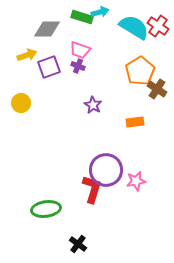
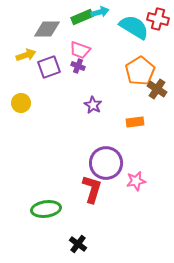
green rectangle: rotated 40 degrees counterclockwise
red cross: moved 7 px up; rotated 20 degrees counterclockwise
yellow arrow: moved 1 px left
purple circle: moved 7 px up
